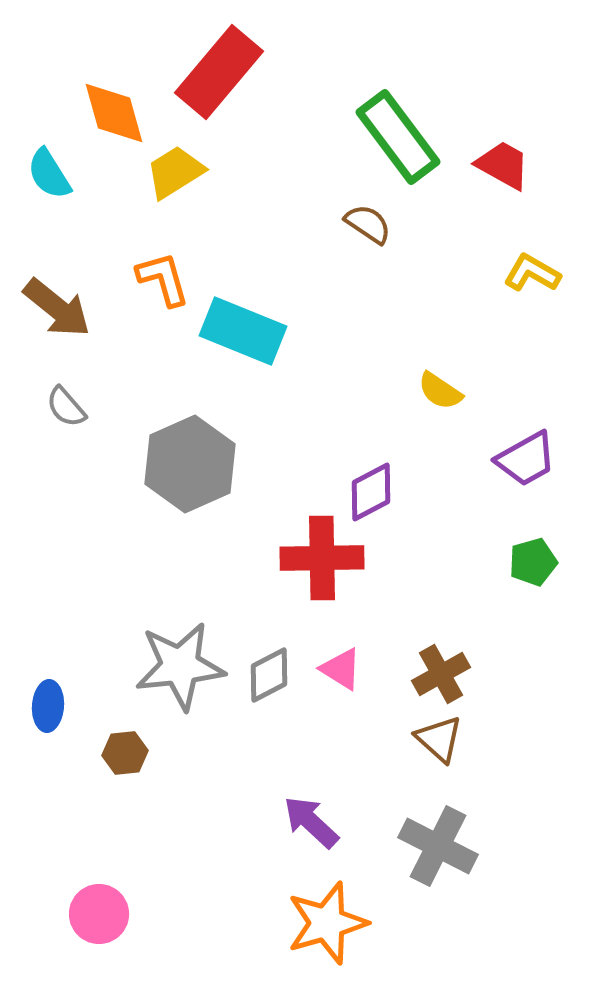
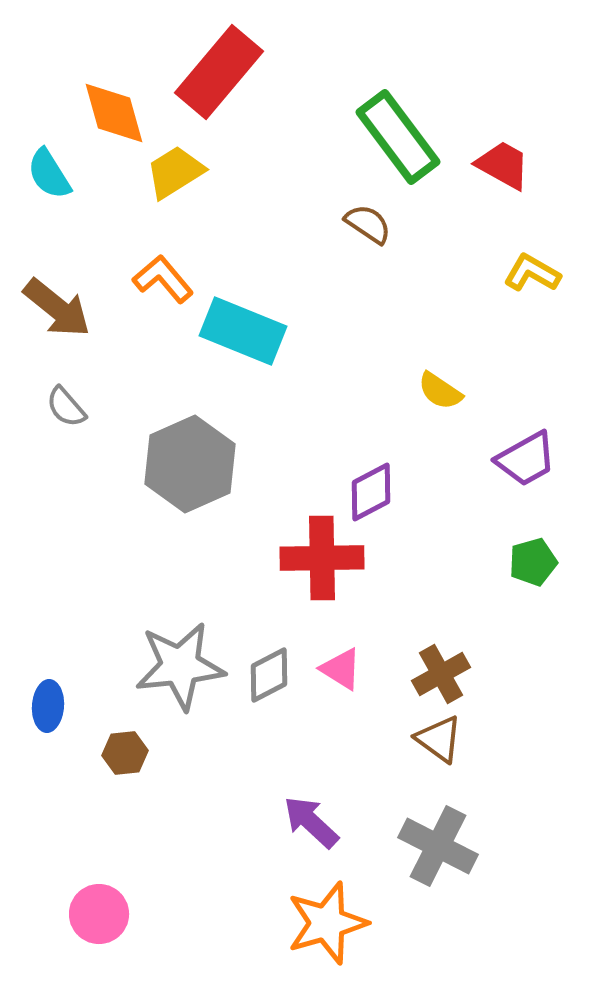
orange L-shape: rotated 24 degrees counterclockwise
brown triangle: rotated 6 degrees counterclockwise
